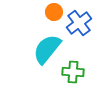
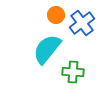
orange circle: moved 2 px right, 3 px down
blue cross: moved 3 px right
